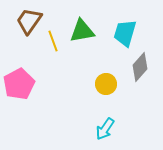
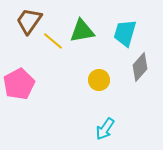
yellow line: rotated 30 degrees counterclockwise
yellow circle: moved 7 px left, 4 px up
